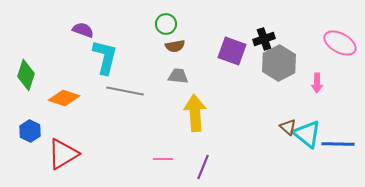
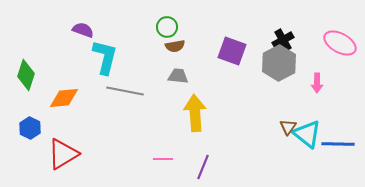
green circle: moved 1 px right, 3 px down
black cross: moved 19 px right, 1 px down; rotated 10 degrees counterclockwise
orange diamond: rotated 24 degrees counterclockwise
brown triangle: rotated 24 degrees clockwise
blue hexagon: moved 3 px up
